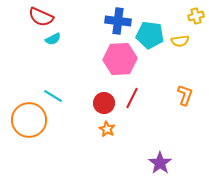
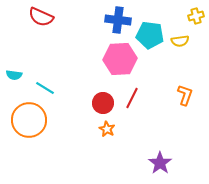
blue cross: moved 1 px up
cyan semicircle: moved 39 px left, 36 px down; rotated 35 degrees clockwise
cyan line: moved 8 px left, 8 px up
red circle: moved 1 px left
